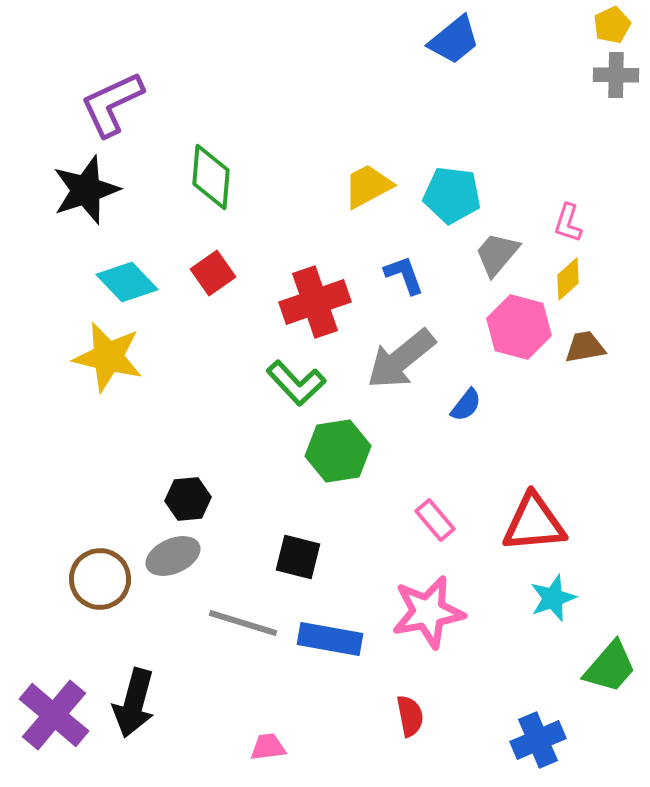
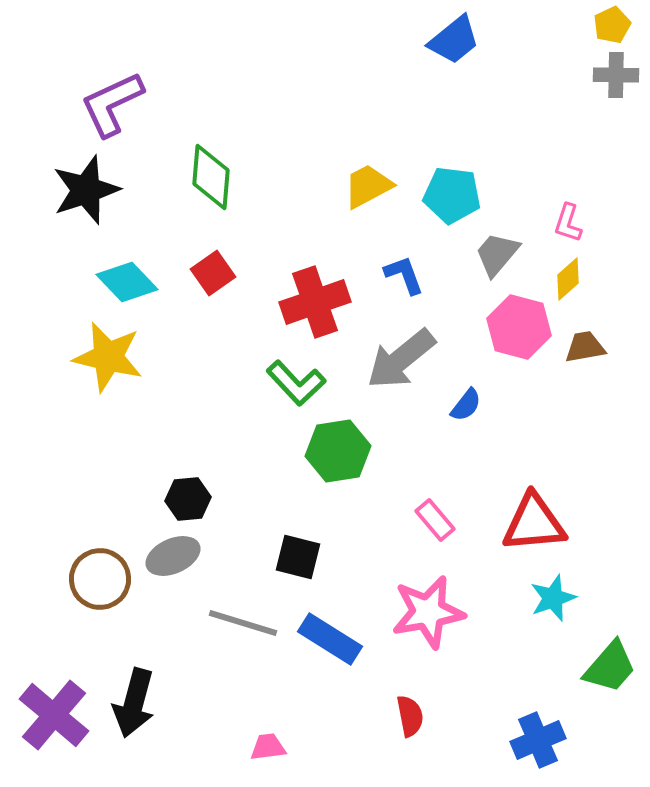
blue rectangle: rotated 22 degrees clockwise
